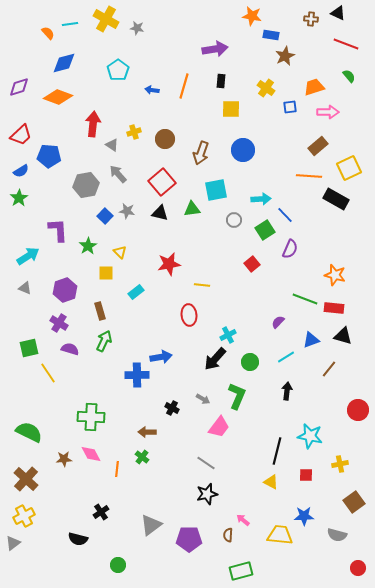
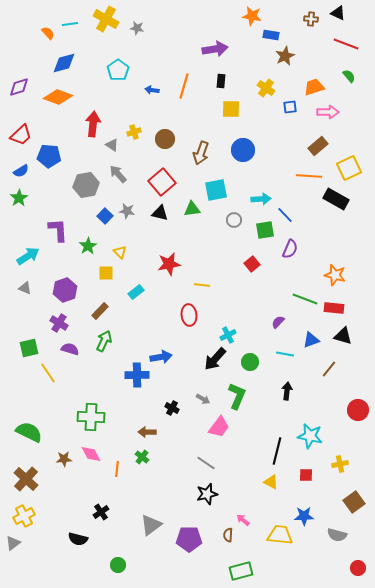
green square at (265, 230): rotated 24 degrees clockwise
brown rectangle at (100, 311): rotated 60 degrees clockwise
cyan line at (286, 357): moved 1 px left, 3 px up; rotated 42 degrees clockwise
